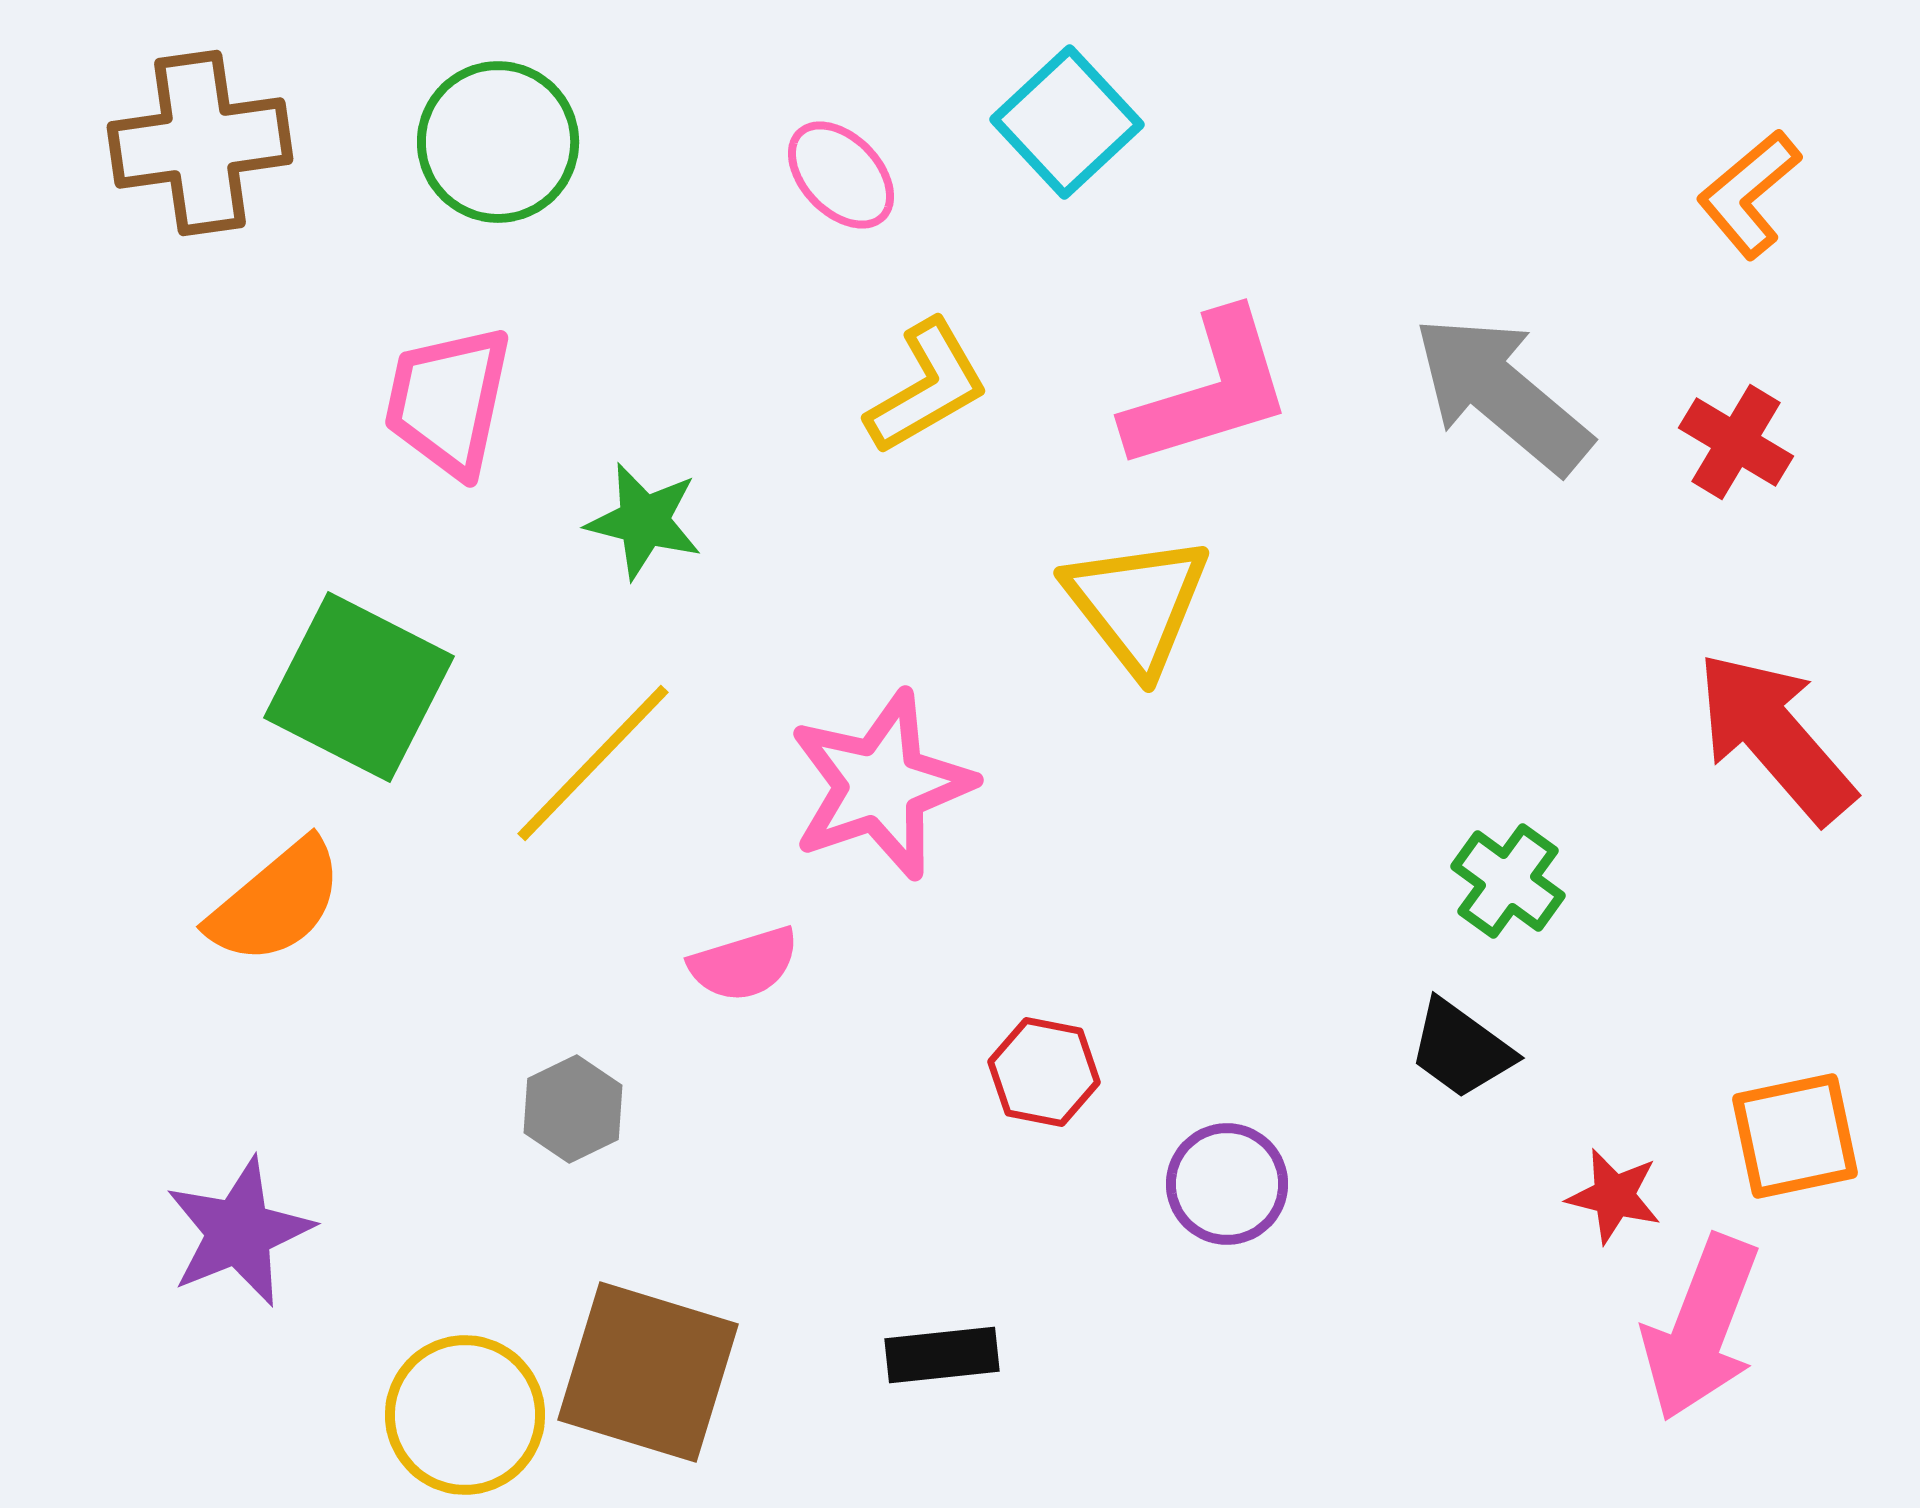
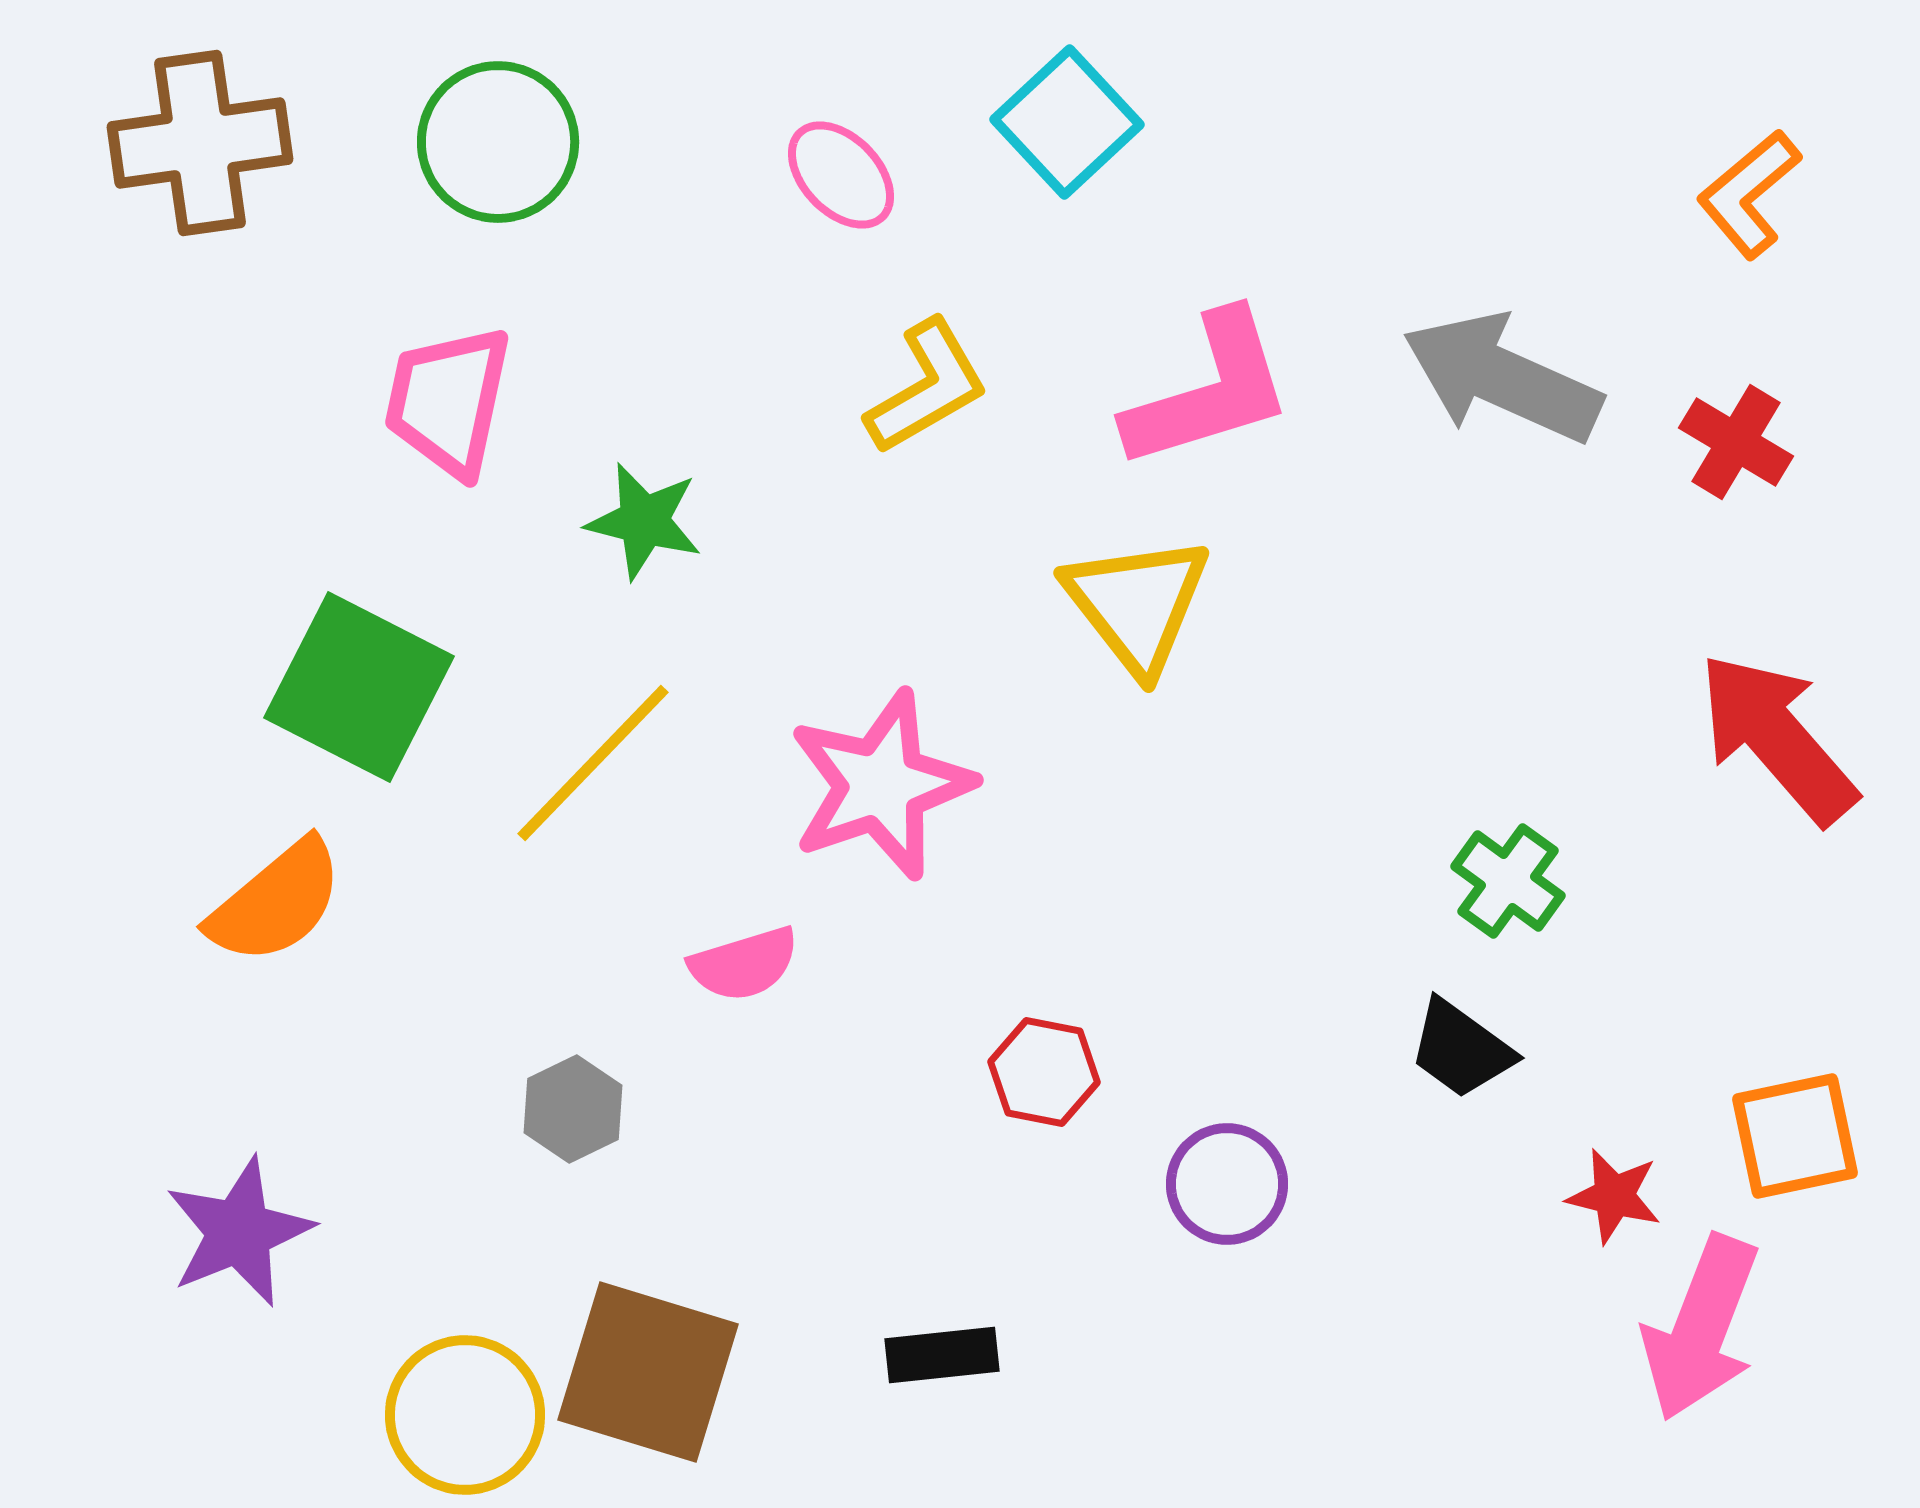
gray arrow: moved 16 px up; rotated 16 degrees counterclockwise
red arrow: moved 2 px right, 1 px down
